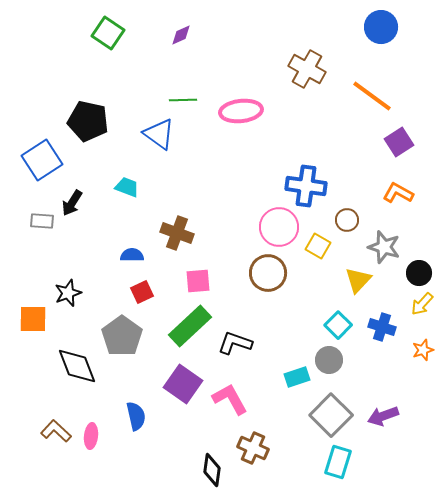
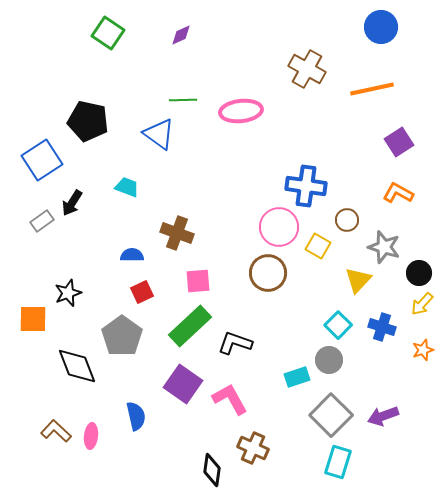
orange line at (372, 96): moved 7 px up; rotated 48 degrees counterclockwise
gray rectangle at (42, 221): rotated 40 degrees counterclockwise
